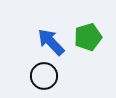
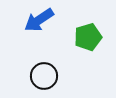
blue arrow: moved 12 px left, 22 px up; rotated 80 degrees counterclockwise
